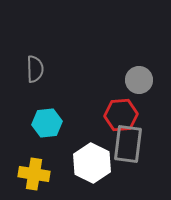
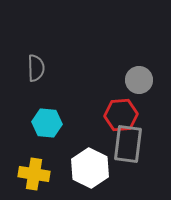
gray semicircle: moved 1 px right, 1 px up
cyan hexagon: rotated 12 degrees clockwise
white hexagon: moved 2 px left, 5 px down
